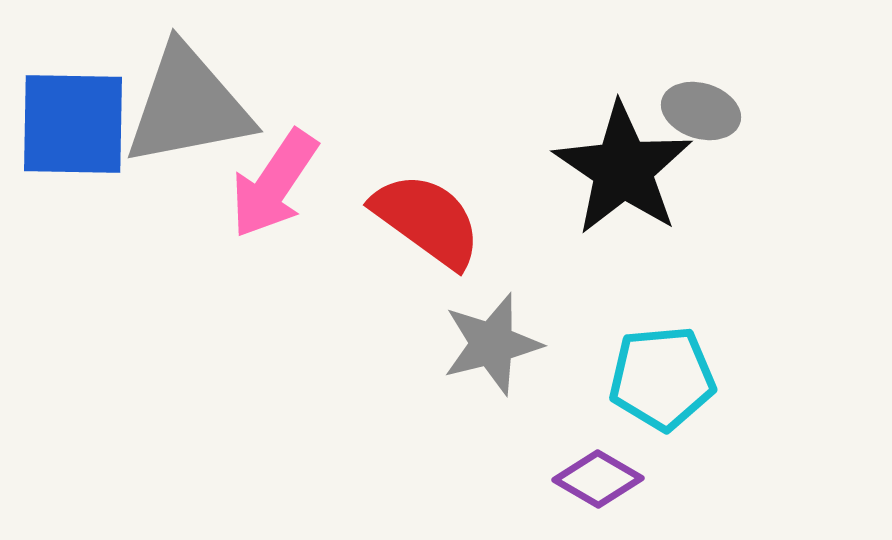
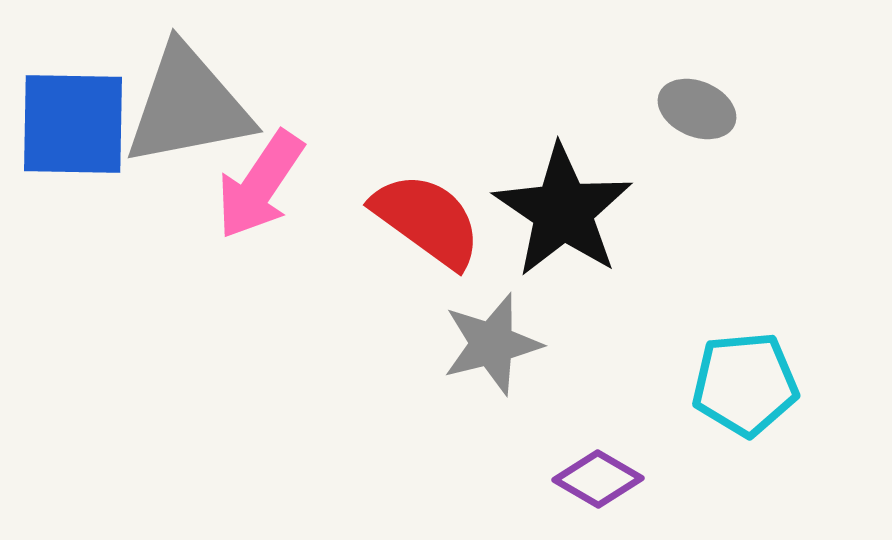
gray ellipse: moved 4 px left, 2 px up; rotated 6 degrees clockwise
black star: moved 60 px left, 42 px down
pink arrow: moved 14 px left, 1 px down
cyan pentagon: moved 83 px right, 6 px down
